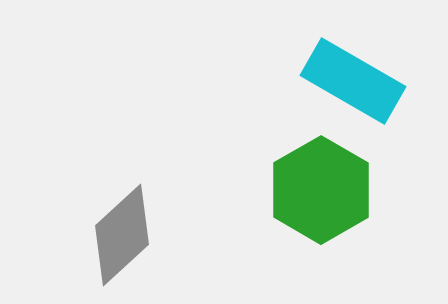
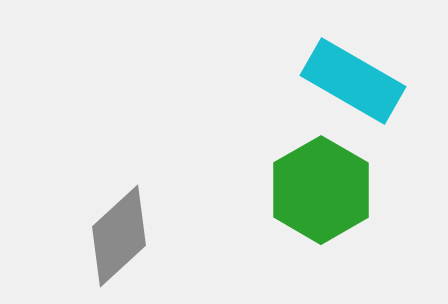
gray diamond: moved 3 px left, 1 px down
